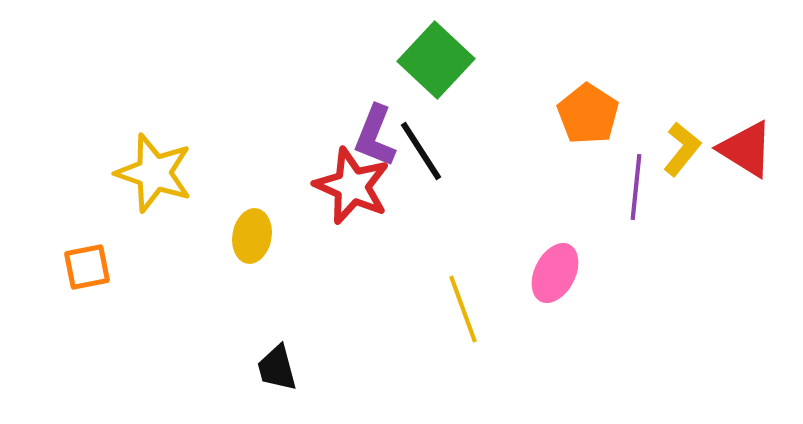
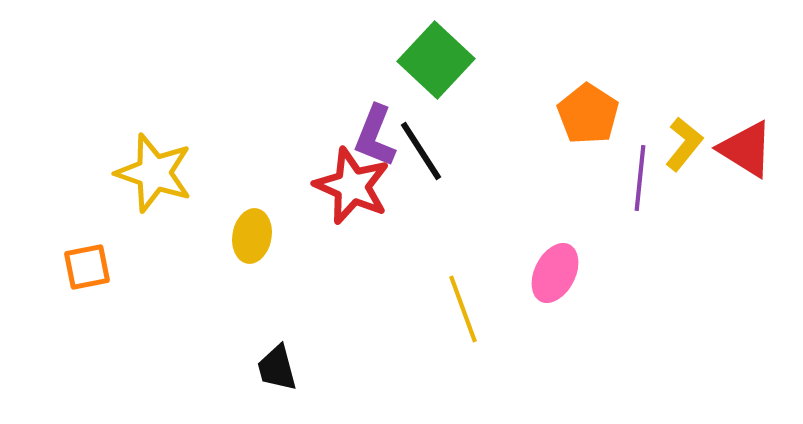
yellow L-shape: moved 2 px right, 5 px up
purple line: moved 4 px right, 9 px up
